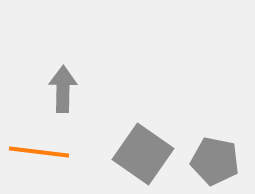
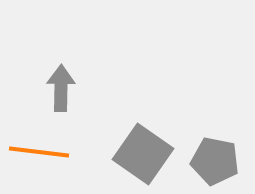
gray arrow: moved 2 px left, 1 px up
